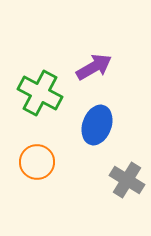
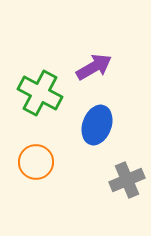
orange circle: moved 1 px left
gray cross: rotated 36 degrees clockwise
